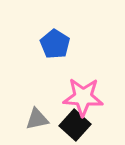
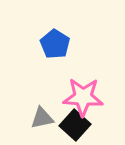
gray triangle: moved 5 px right, 1 px up
